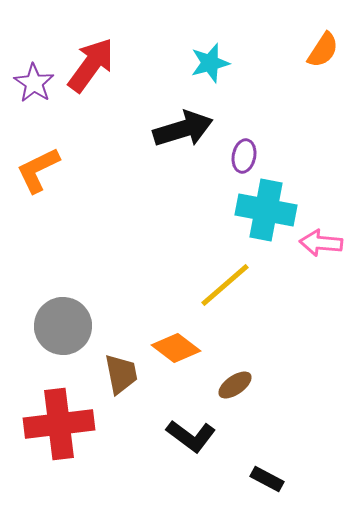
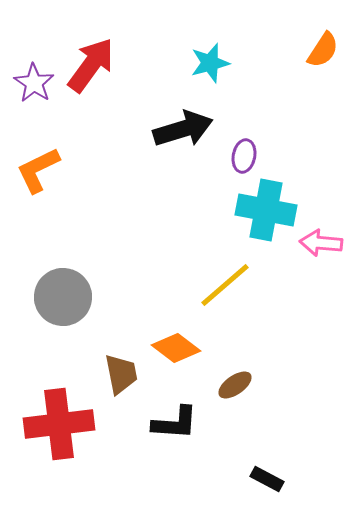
gray circle: moved 29 px up
black L-shape: moved 16 px left, 13 px up; rotated 33 degrees counterclockwise
